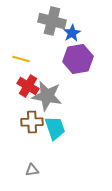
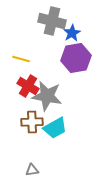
purple hexagon: moved 2 px left, 1 px up
cyan trapezoid: rotated 80 degrees clockwise
